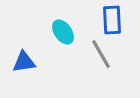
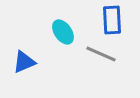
gray line: rotated 36 degrees counterclockwise
blue triangle: rotated 15 degrees counterclockwise
